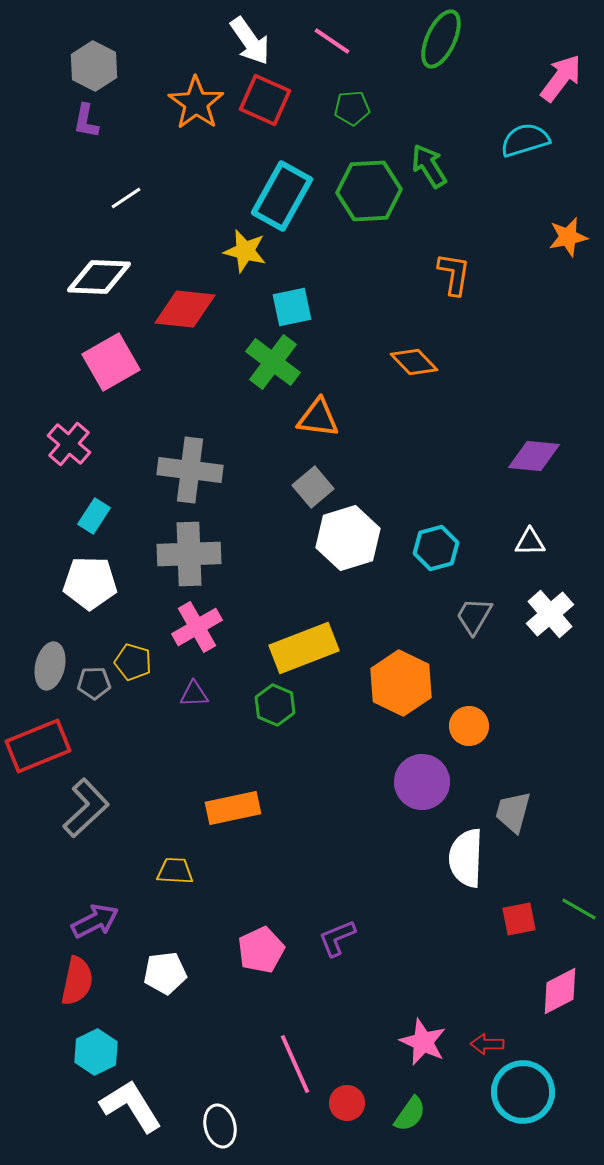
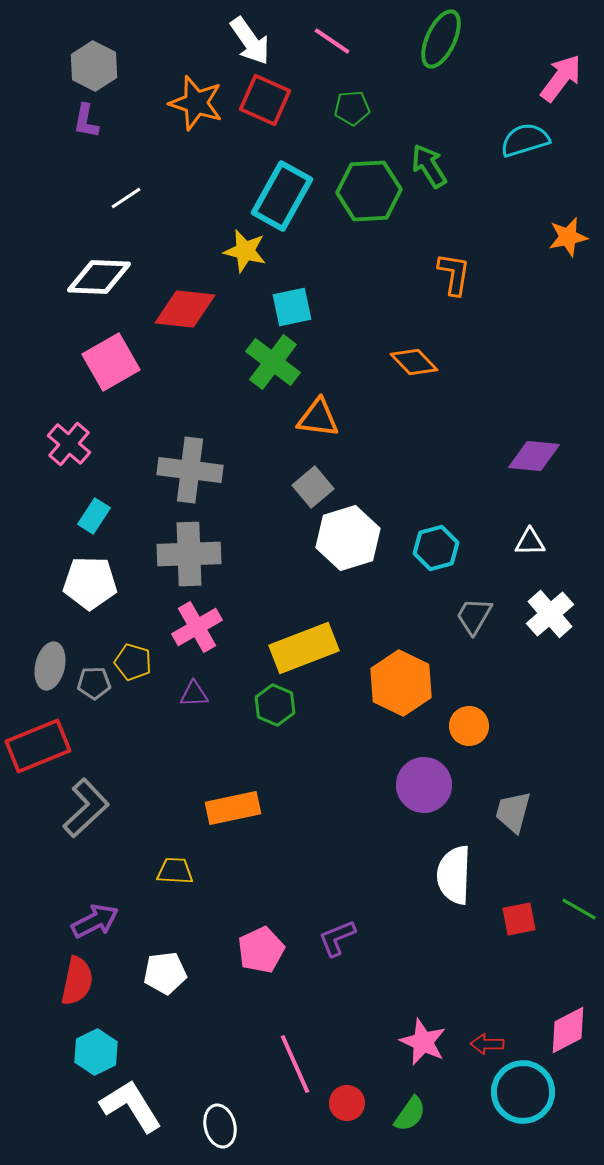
orange star at (196, 103): rotated 18 degrees counterclockwise
purple circle at (422, 782): moved 2 px right, 3 px down
white semicircle at (466, 858): moved 12 px left, 17 px down
pink diamond at (560, 991): moved 8 px right, 39 px down
